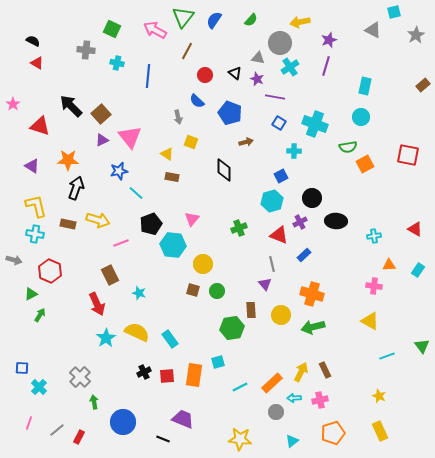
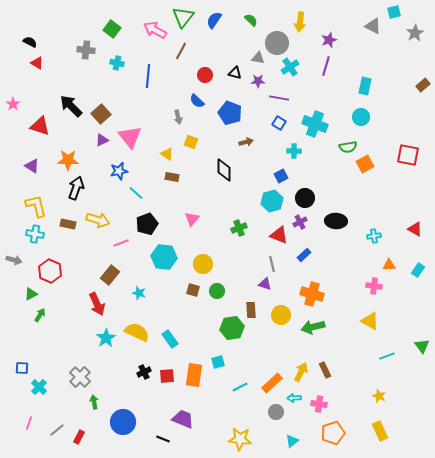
green semicircle at (251, 20): rotated 88 degrees counterclockwise
yellow arrow at (300, 22): rotated 72 degrees counterclockwise
green square at (112, 29): rotated 12 degrees clockwise
gray triangle at (373, 30): moved 4 px up
gray star at (416, 35): moved 1 px left, 2 px up
black semicircle at (33, 41): moved 3 px left, 1 px down
gray circle at (280, 43): moved 3 px left
brown line at (187, 51): moved 6 px left
black triangle at (235, 73): rotated 24 degrees counterclockwise
purple star at (257, 79): moved 1 px right, 2 px down; rotated 24 degrees counterclockwise
purple line at (275, 97): moved 4 px right, 1 px down
black circle at (312, 198): moved 7 px left
black pentagon at (151, 224): moved 4 px left
cyan hexagon at (173, 245): moved 9 px left, 12 px down
brown rectangle at (110, 275): rotated 66 degrees clockwise
purple triangle at (265, 284): rotated 32 degrees counterclockwise
pink cross at (320, 400): moved 1 px left, 4 px down; rotated 21 degrees clockwise
